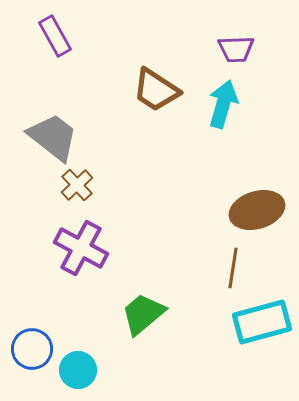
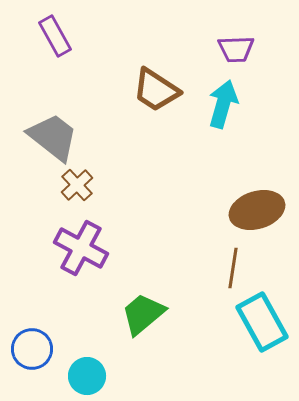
cyan rectangle: rotated 76 degrees clockwise
cyan circle: moved 9 px right, 6 px down
